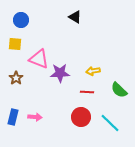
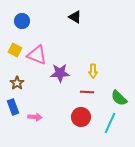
blue circle: moved 1 px right, 1 px down
yellow square: moved 6 px down; rotated 24 degrees clockwise
pink triangle: moved 2 px left, 4 px up
yellow arrow: rotated 80 degrees counterclockwise
brown star: moved 1 px right, 5 px down
green semicircle: moved 8 px down
blue rectangle: moved 10 px up; rotated 35 degrees counterclockwise
cyan line: rotated 70 degrees clockwise
